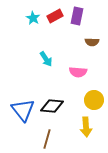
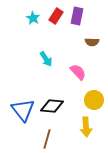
red rectangle: moved 1 px right; rotated 28 degrees counterclockwise
pink semicircle: rotated 138 degrees counterclockwise
